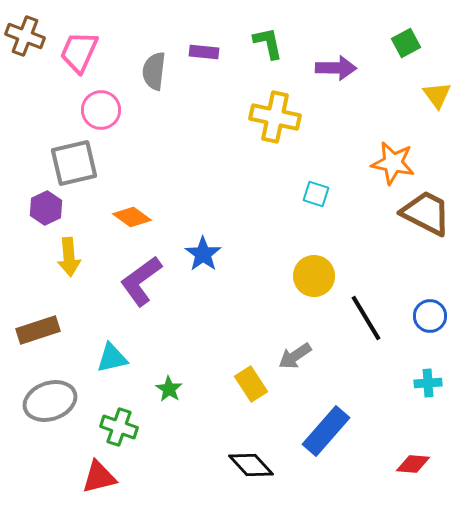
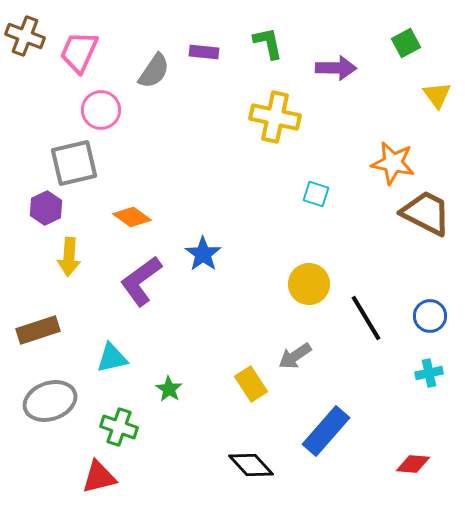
gray semicircle: rotated 153 degrees counterclockwise
yellow arrow: rotated 9 degrees clockwise
yellow circle: moved 5 px left, 8 px down
cyan cross: moved 1 px right, 10 px up; rotated 8 degrees counterclockwise
